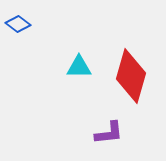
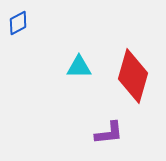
blue diamond: moved 1 px up; rotated 65 degrees counterclockwise
red diamond: moved 2 px right
